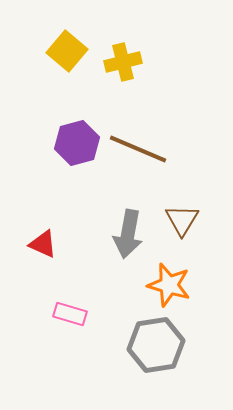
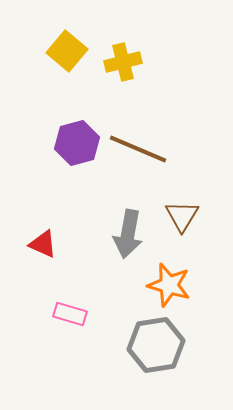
brown triangle: moved 4 px up
